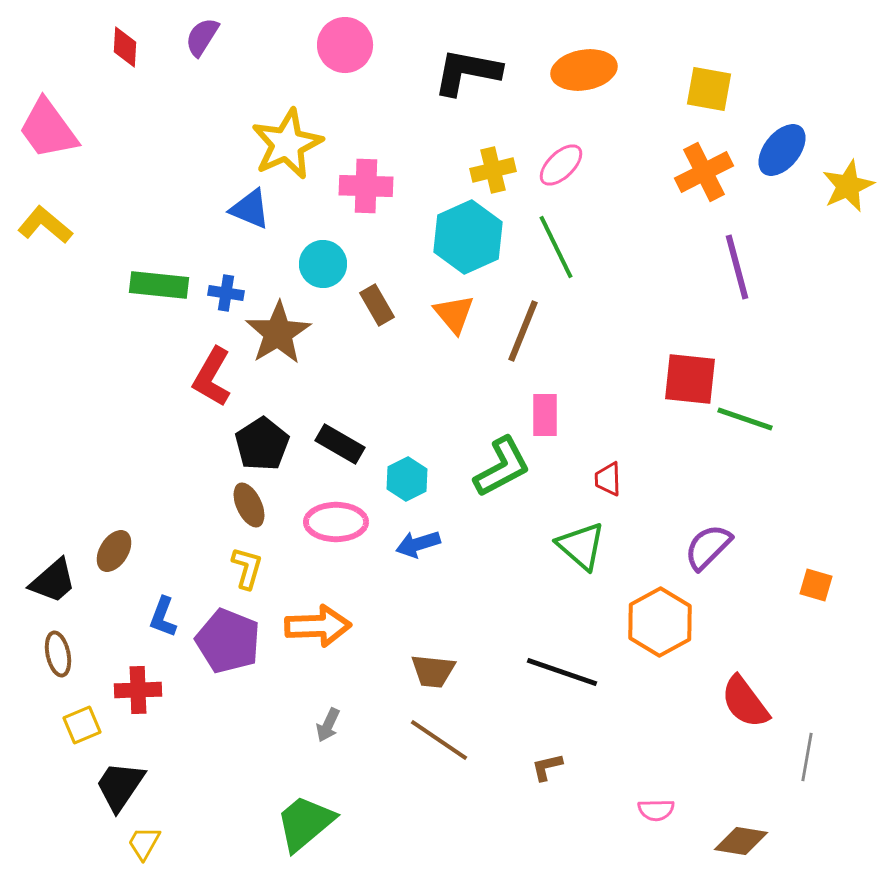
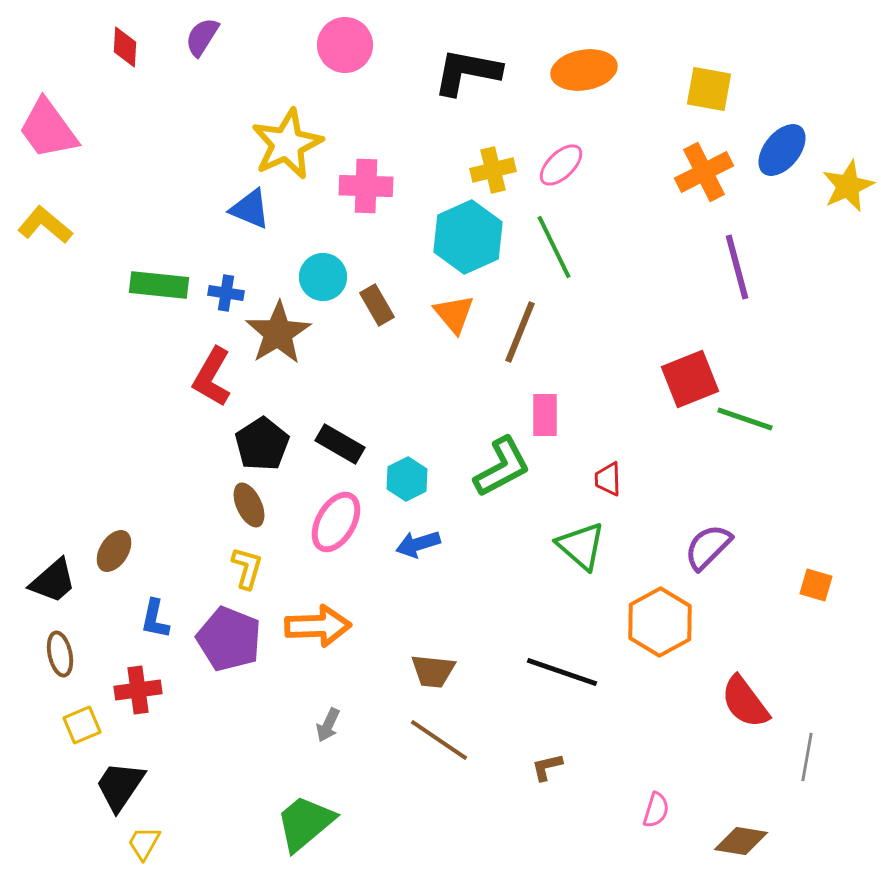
green line at (556, 247): moved 2 px left
cyan circle at (323, 264): moved 13 px down
brown line at (523, 331): moved 3 px left, 1 px down
red square at (690, 379): rotated 28 degrees counterclockwise
pink ellipse at (336, 522): rotated 60 degrees counterclockwise
blue L-shape at (163, 617): moved 8 px left, 2 px down; rotated 9 degrees counterclockwise
purple pentagon at (228, 641): moved 1 px right, 2 px up
brown ellipse at (58, 654): moved 2 px right
red cross at (138, 690): rotated 6 degrees counterclockwise
pink semicircle at (656, 810): rotated 72 degrees counterclockwise
